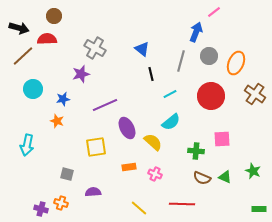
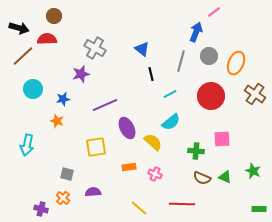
orange cross: moved 2 px right, 5 px up; rotated 24 degrees clockwise
